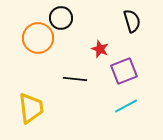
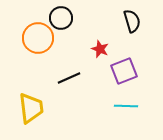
black line: moved 6 px left, 1 px up; rotated 30 degrees counterclockwise
cyan line: rotated 30 degrees clockwise
